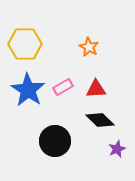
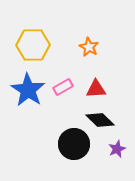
yellow hexagon: moved 8 px right, 1 px down
black circle: moved 19 px right, 3 px down
